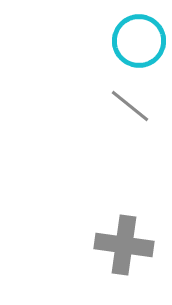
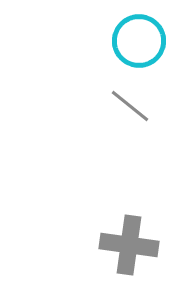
gray cross: moved 5 px right
